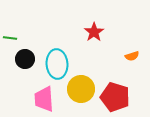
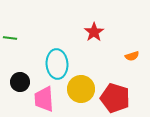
black circle: moved 5 px left, 23 px down
red pentagon: moved 1 px down
